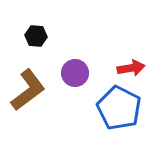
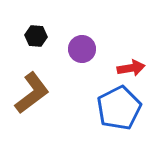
purple circle: moved 7 px right, 24 px up
brown L-shape: moved 4 px right, 3 px down
blue pentagon: rotated 18 degrees clockwise
